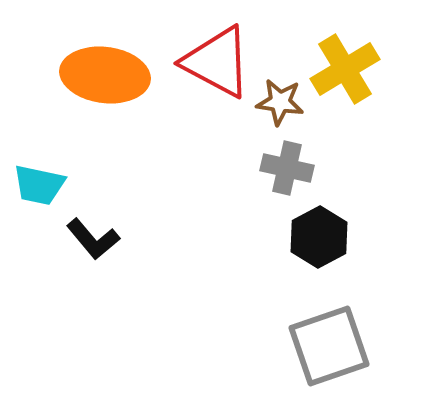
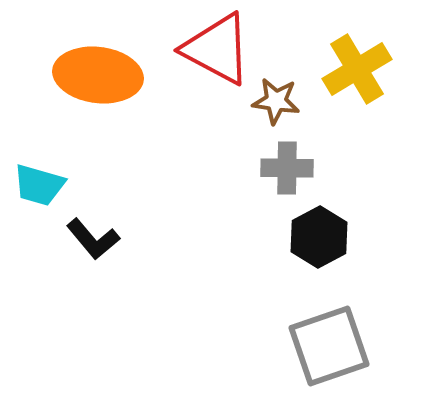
red triangle: moved 13 px up
yellow cross: moved 12 px right
orange ellipse: moved 7 px left
brown star: moved 4 px left, 1 px up
gray cross: rotated 12 degrees counterclockwise
cyan trapezoid: rotated 4 degrees clockwise
